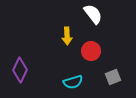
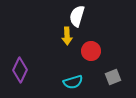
white semicircle: moved 16 px left, 2 px down; rotated 125 degrees counterclockwise
